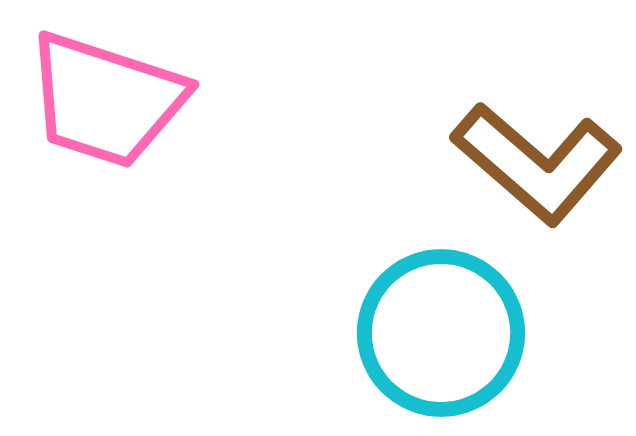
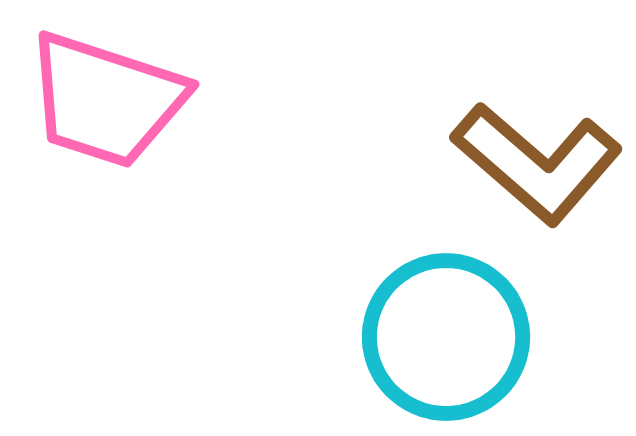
cyan circle: moved 5 px right, 4 px down
